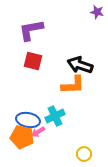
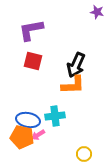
black arrow: moved 4 px left; rotated 85 degrees counterclockwise
cyan cross: rotated 18 degrees clockwise
pink arrow: moved 3 px down
